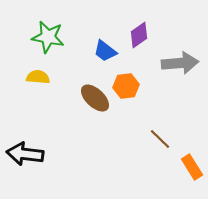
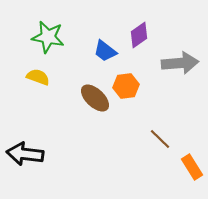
yellow semicircle: rotated 15 degrees clockwise
